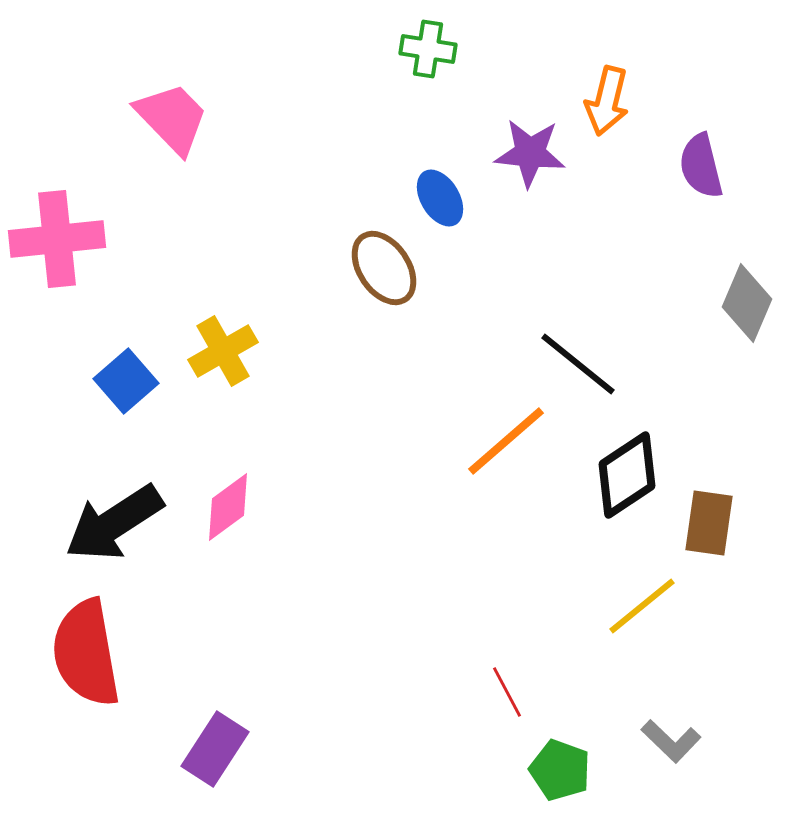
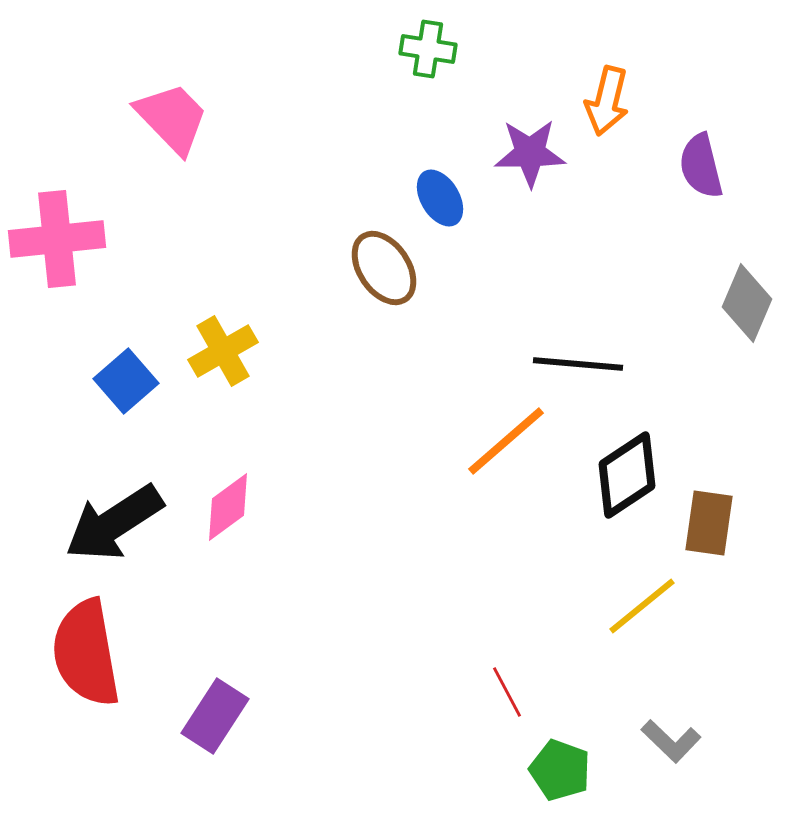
purple star: rotated 6 degrees counterclockwise
black line: rotated 34 degrees counterclockwise
purple rectangle: moved 33 px up
